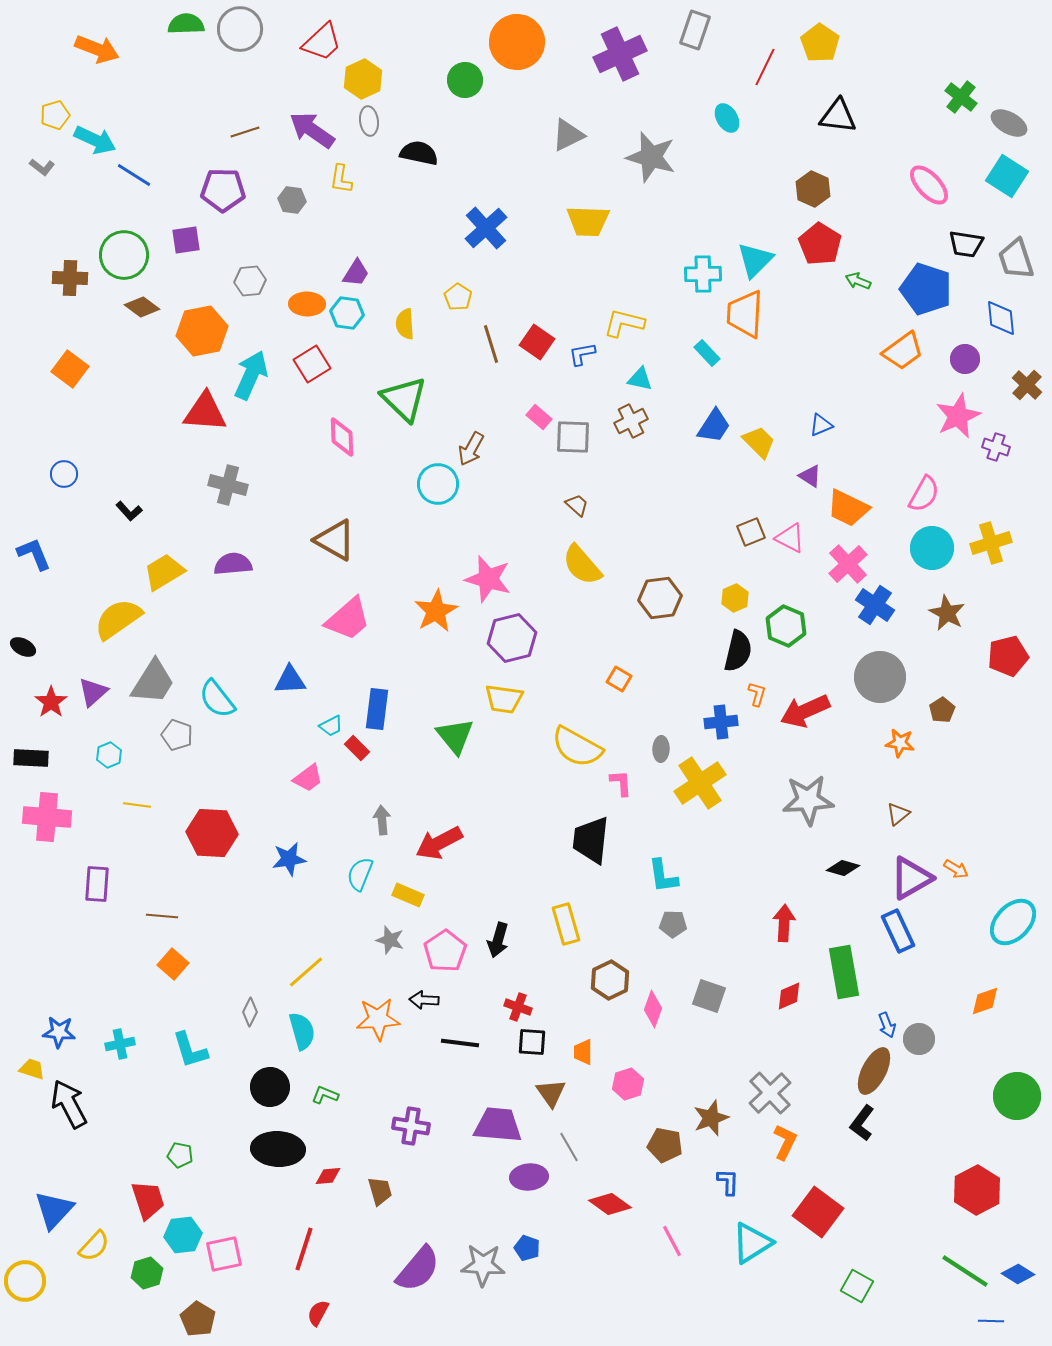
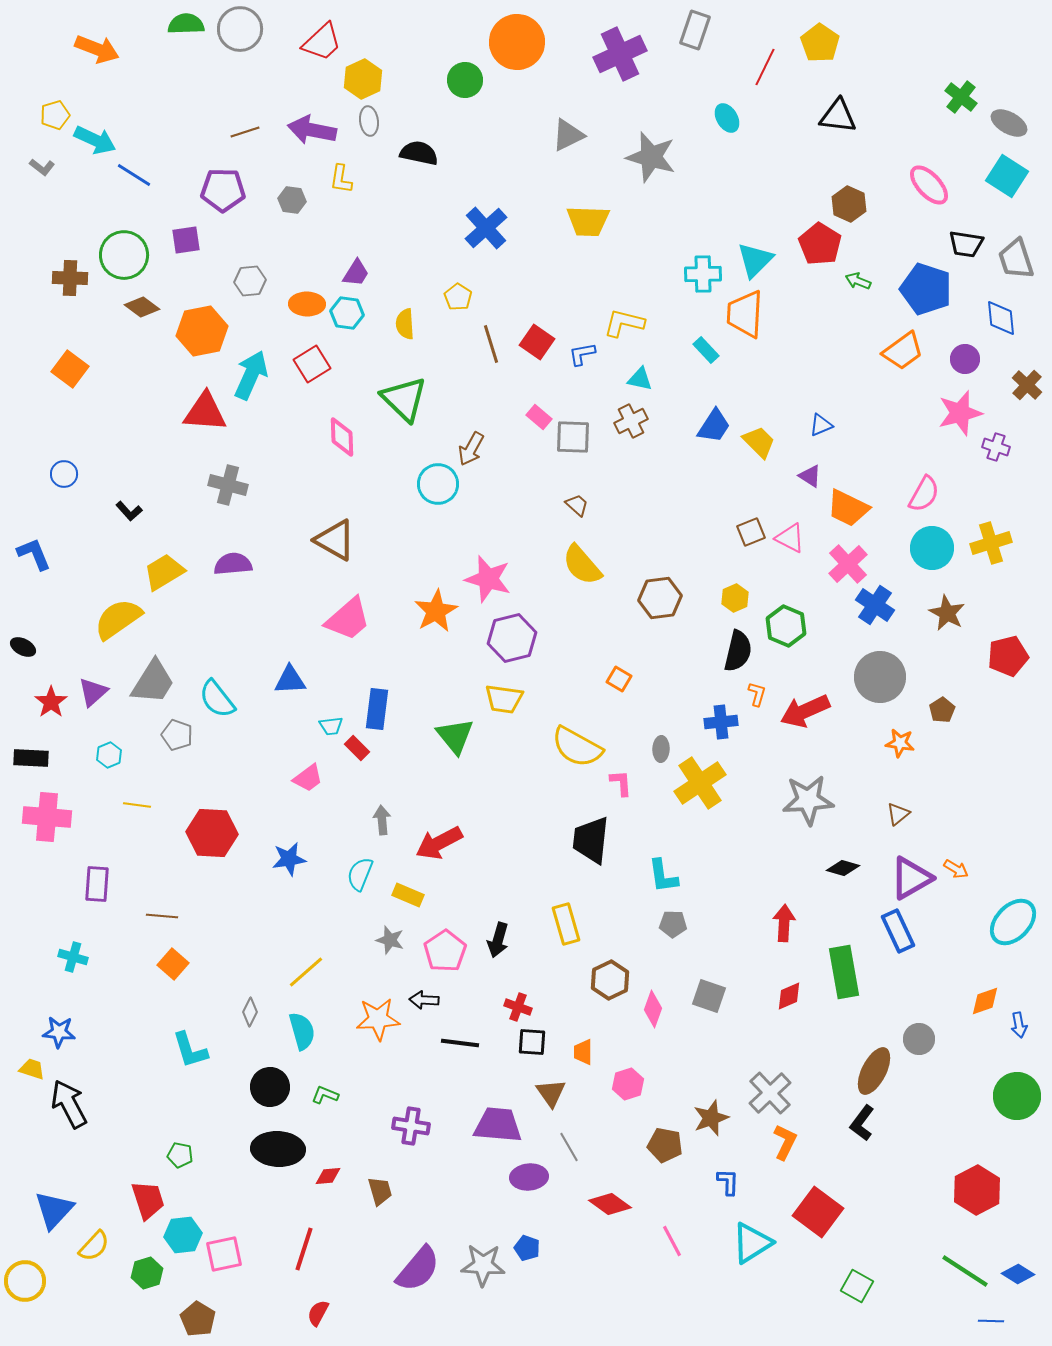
purple arrow at (312, 130): rotated 24 degrees counterclockwise
brown hexagon at (813, 189): moved 36 px right, 15 px down
cyan rectangle at (707, 353): moved 1 px left, 3 px up
pink star at (958, 416): moved 2 px right, 3 px up; rotated 9 degrees clockwise
cyan trapezoid at (331, 726): rotated 20 degrees clockwise
blue arrow at (887, 1025): moved 132 px right; rotated 10 degrees clockwise
cyan cross at (120, 1044): moved 47 px left, 87 px up; rotated 28 degrees clockwise
